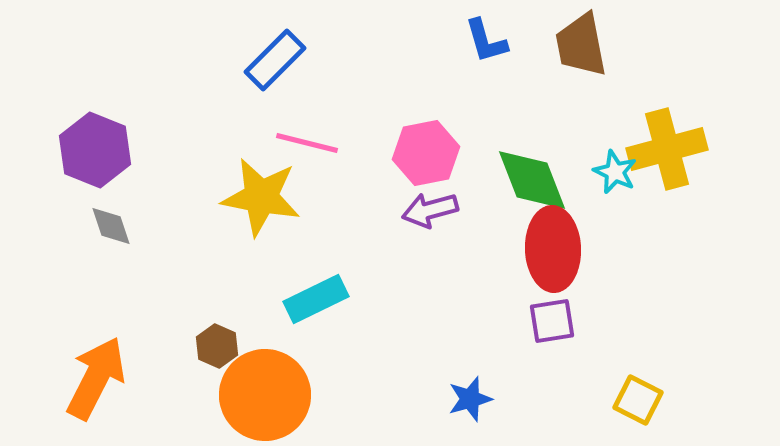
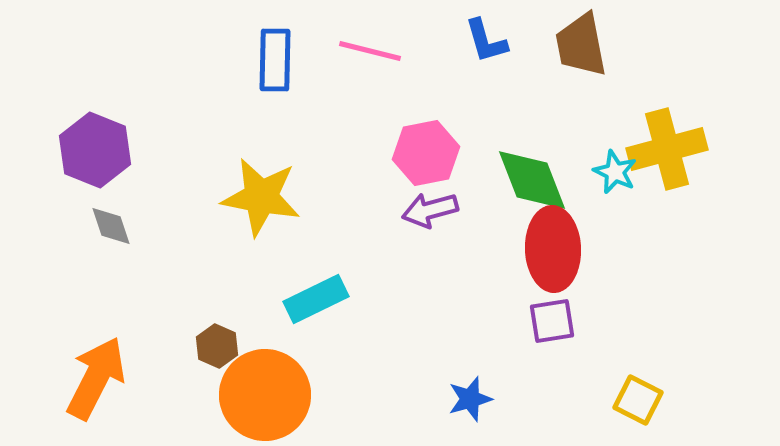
blue rectangle: rotated 44 degrees counterclockwise
pink line: moved 63 px right, 92 px up
